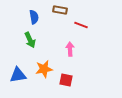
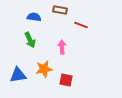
blue semicircle: rotated 72 degrees counterclockwise
pink arrow: moved 8 px left, 2 px up
